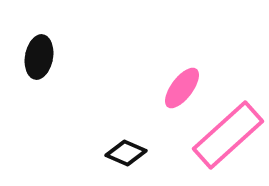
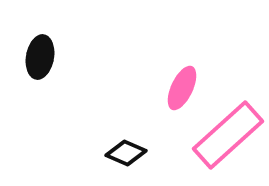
black ellipse: moved 1 px right
pink ellipse: rotated 12 degrees counterclockwise
